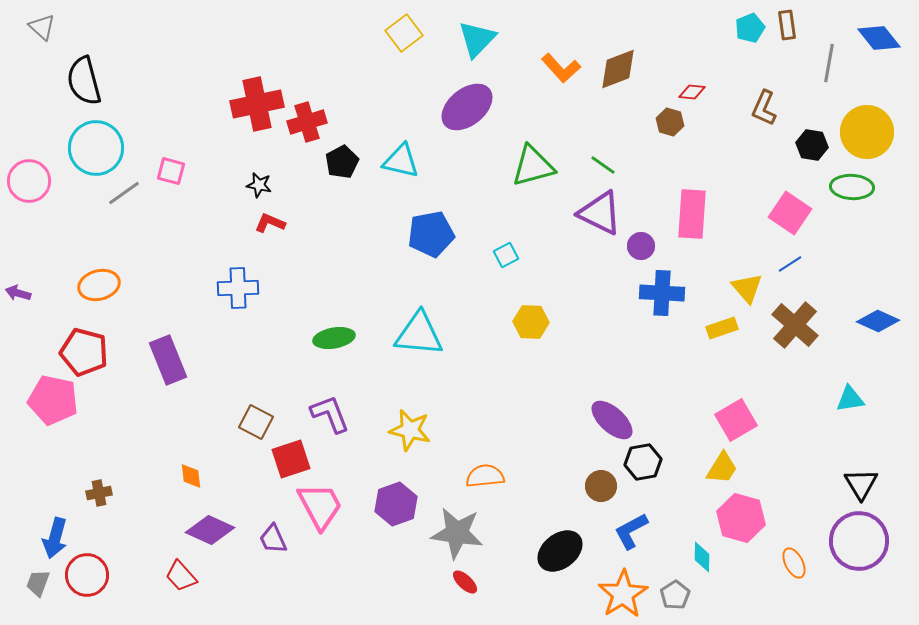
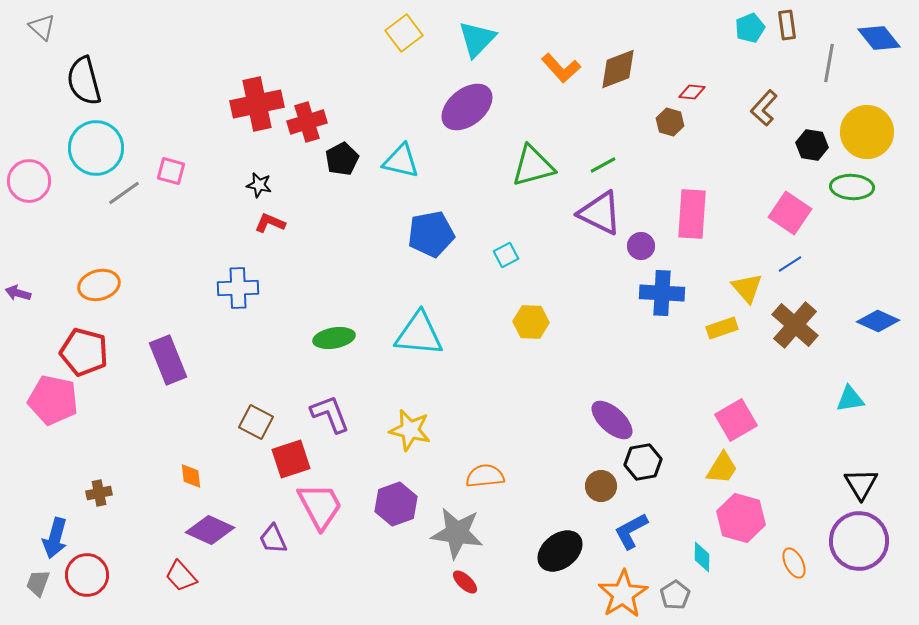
brown L-shape at (764, 108): rotated 18 degrees clockwise
black pentagon at (342, 162): moved 3 px up
green line at (603, 165): rotated 64 degrees counterclockwise
